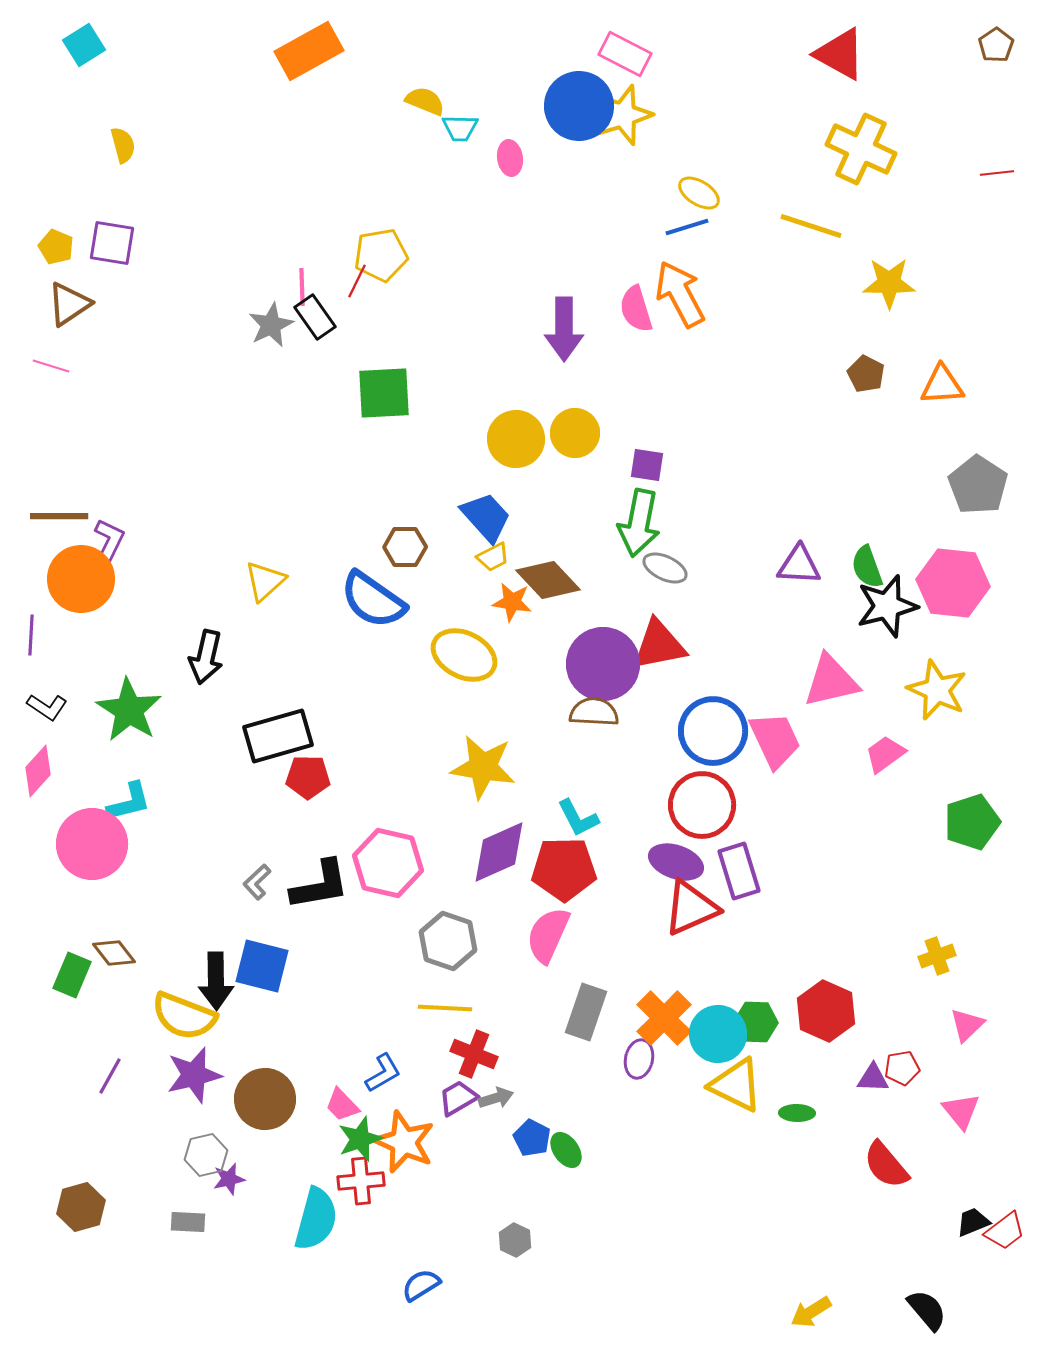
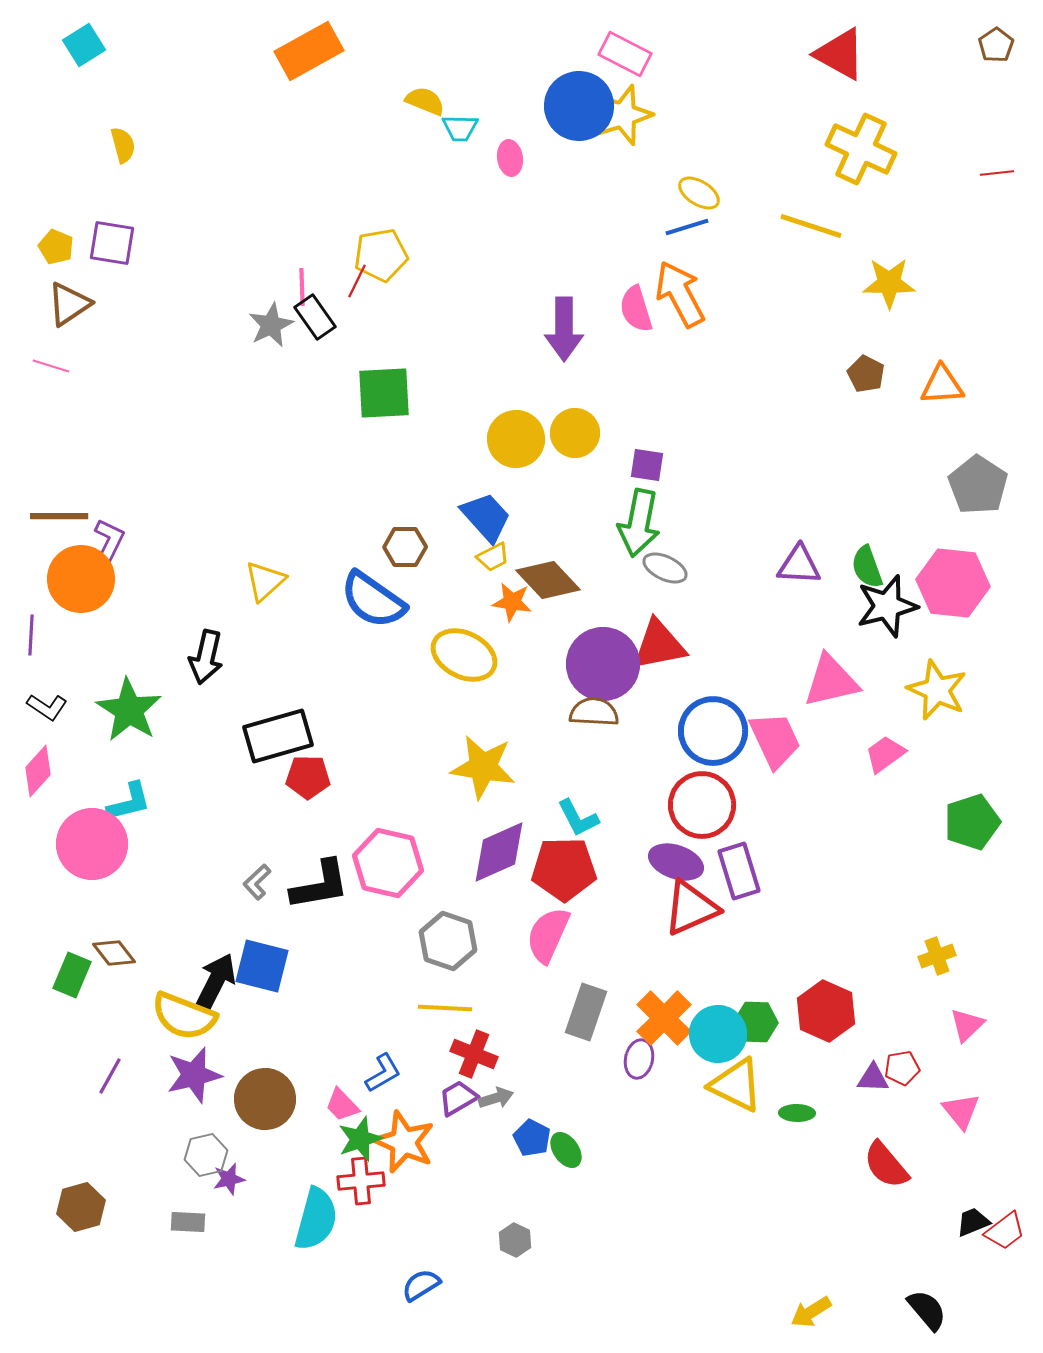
black arrow at (216, 981): rotated 152 degrees counterclockwise
